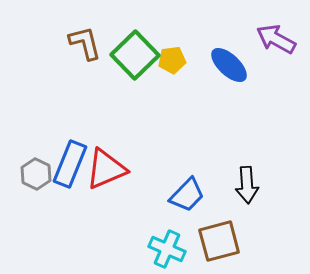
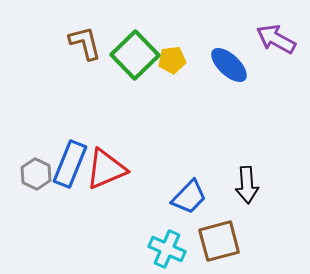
blue trapezoid: moved 2 px right, 2 px down
